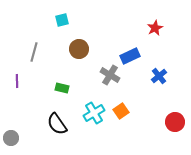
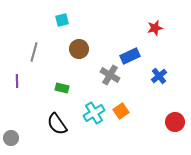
red star: rotated 14 degrees clockwise
